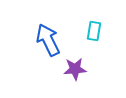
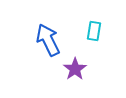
purple star: rotated 30 degrees counterclockwise
